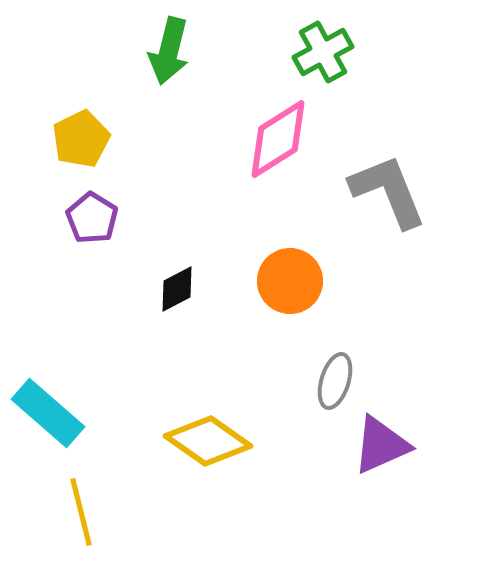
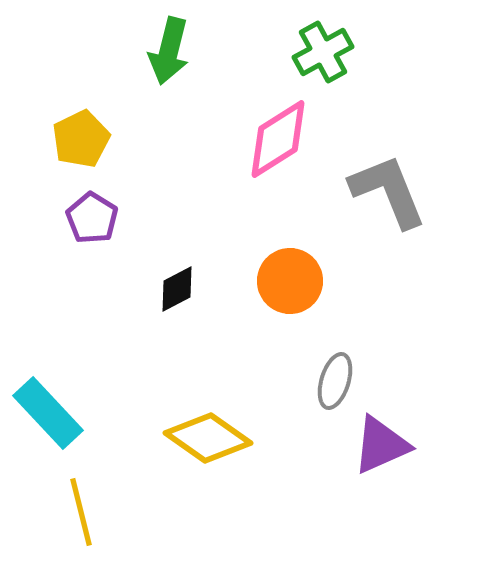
cyan rectangle: rotated 6 degrees clockwise
yellow diamond: moved 3 px up
